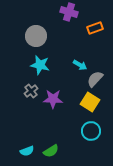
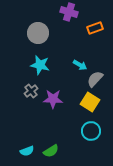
gray circle: moved 2 px right, 3 px up
